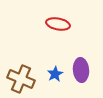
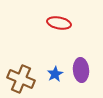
red ellipse: moved 1 px right, 1 px up
